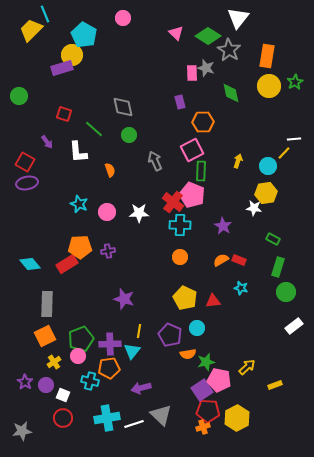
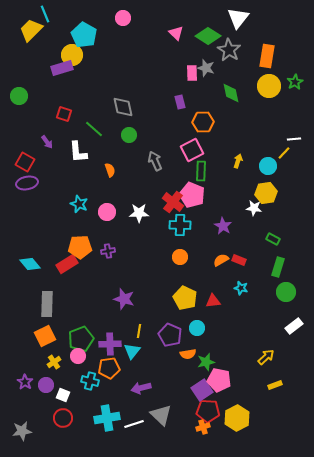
yellow arrow at (247, 367): moved 19 px right, 10 px up
